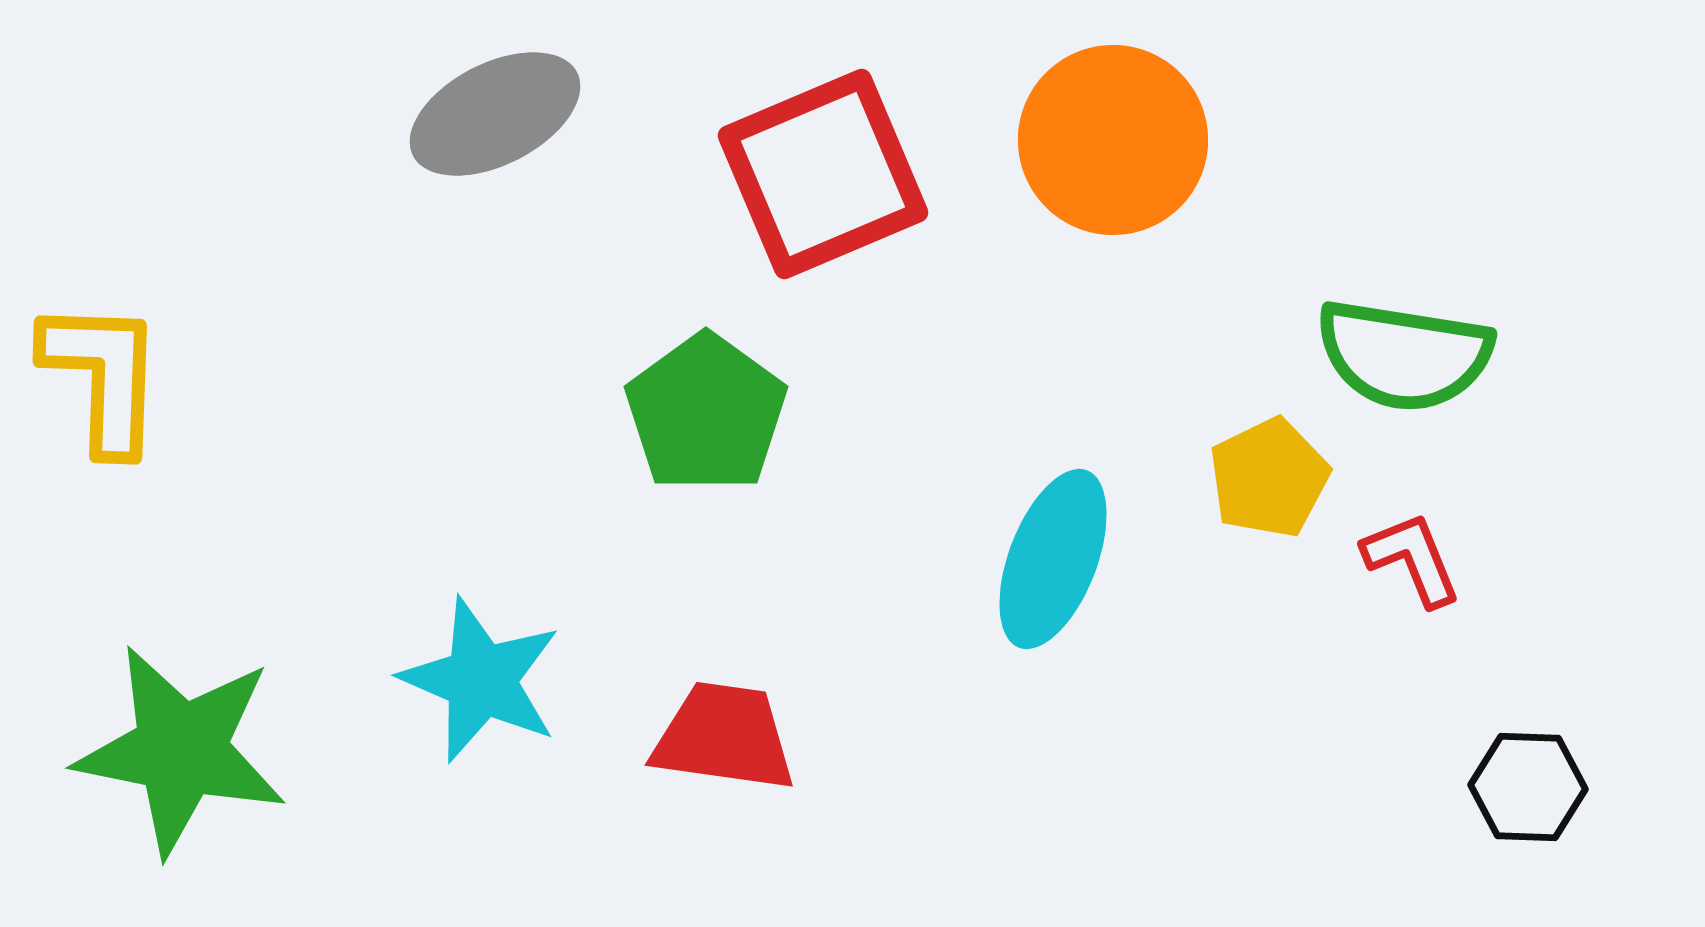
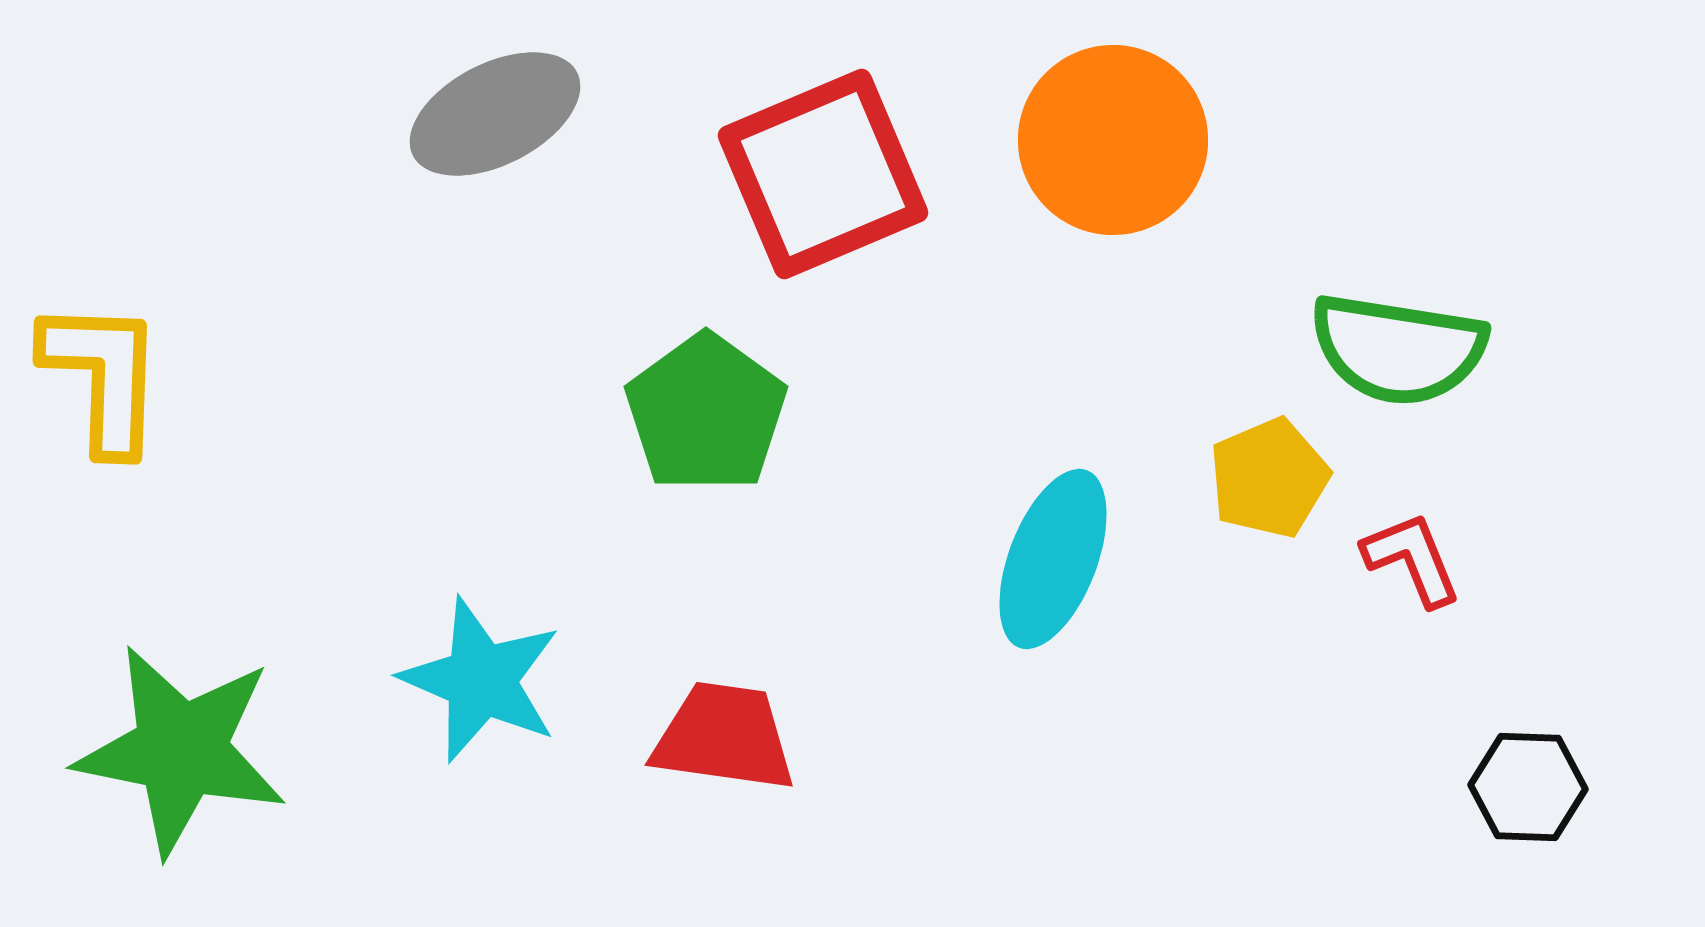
green semicircle: moved 6 px left, 6 px up
yellow pentagon: rotated 3 degrees clockwise
